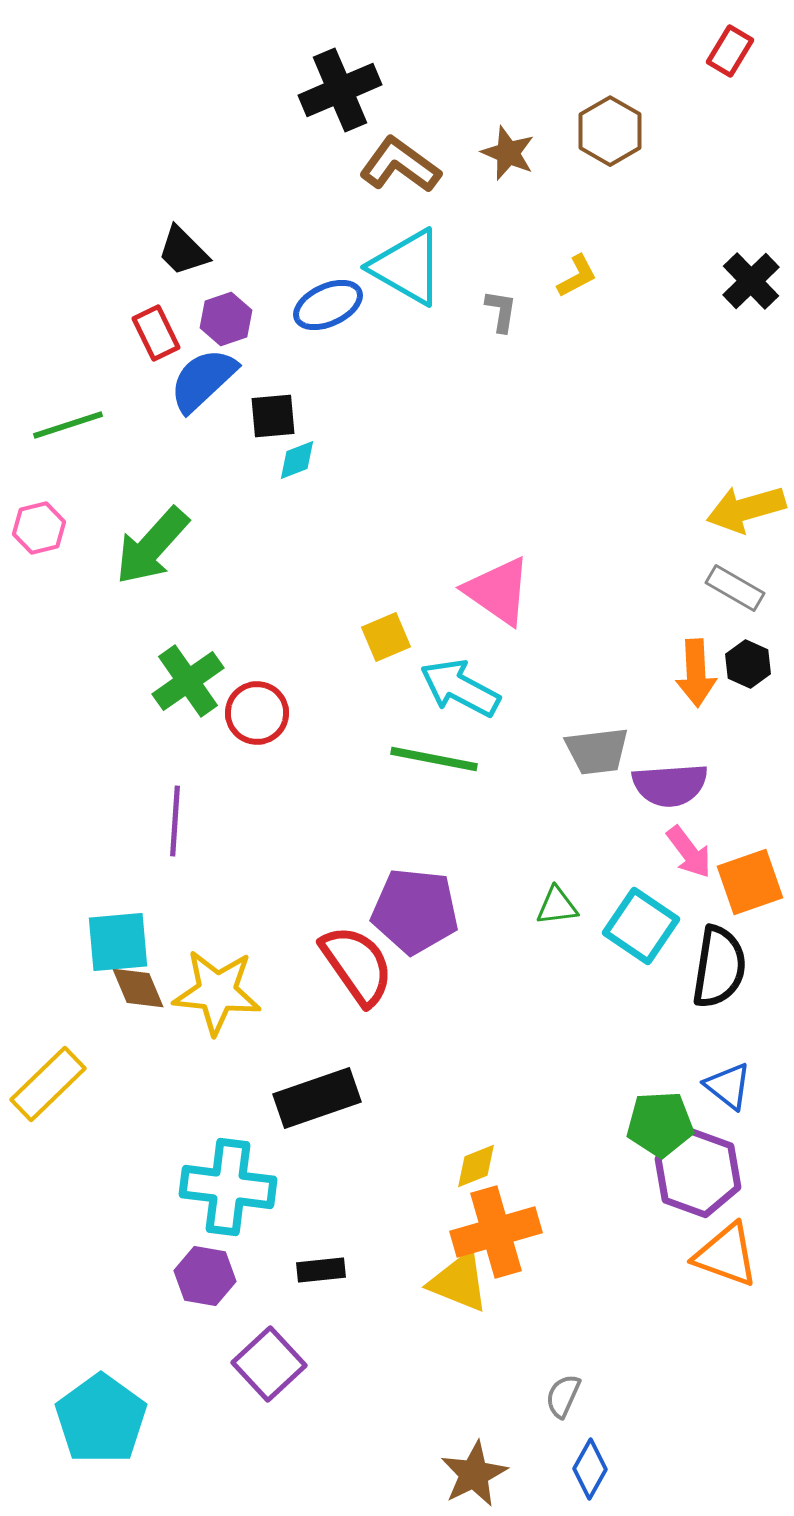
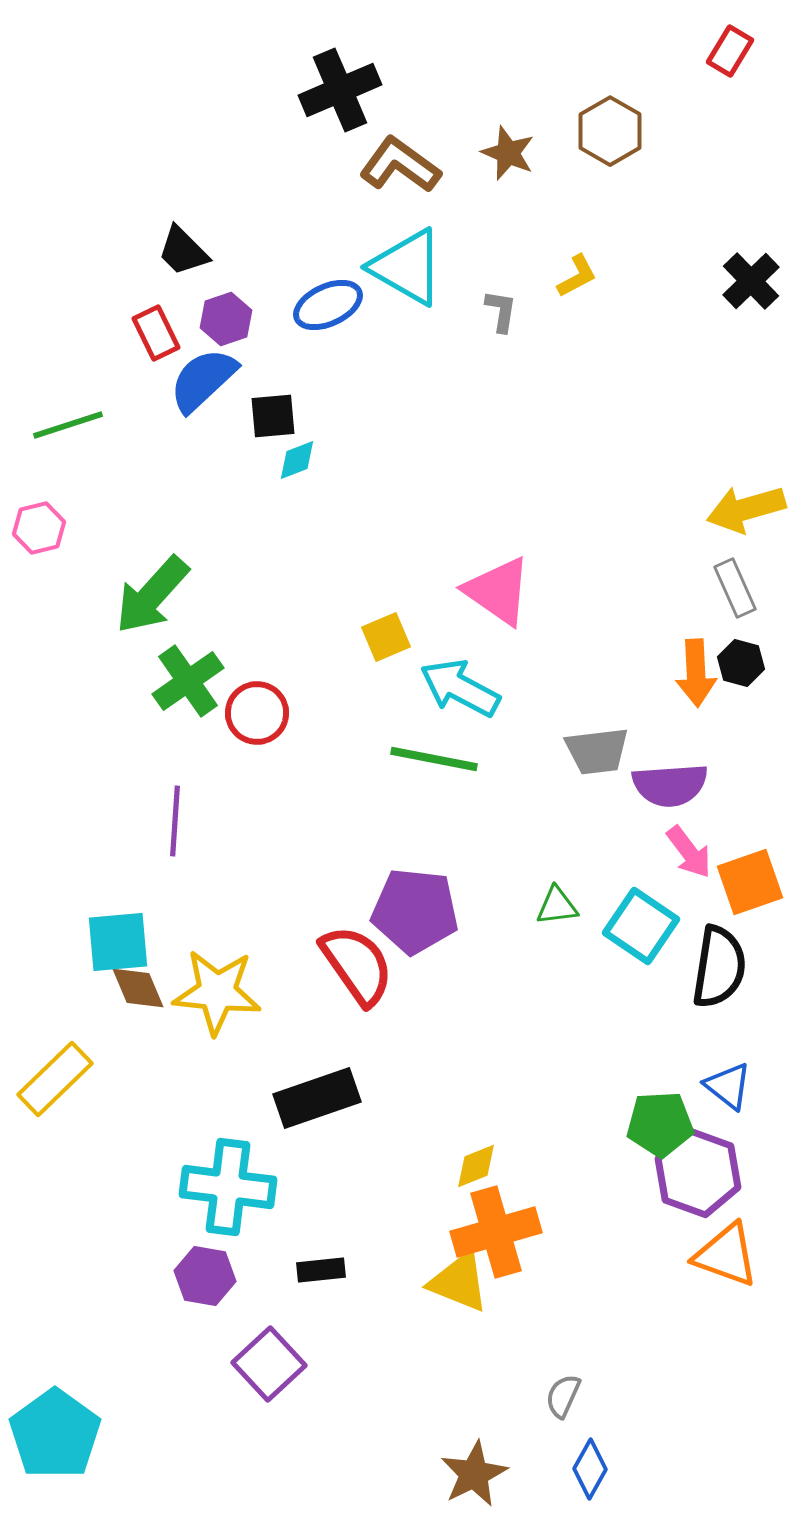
green arrow at (152, 546): moved 49 px down
gray rectangle at (735, 588): rotated 36 degrees clockwise
black hexagon at (748, 664): moved 7 px left, 1 px up; rotated 9 degrees counterclockwise
yellow rectangle at (48, 1084): moved 7 px right, 5 px up
cyan pentagon at (101, 1419): moved 46 px left, 15 px down
